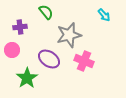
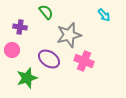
purple cross: rotated 16 degrees clockwise
green star: rotated 15 degrees clockwise
